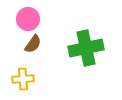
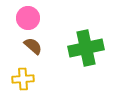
pink circle: moved 1 px up
brown semicircle: moved 2 px down; rotated 84 degrees counterclockwise
